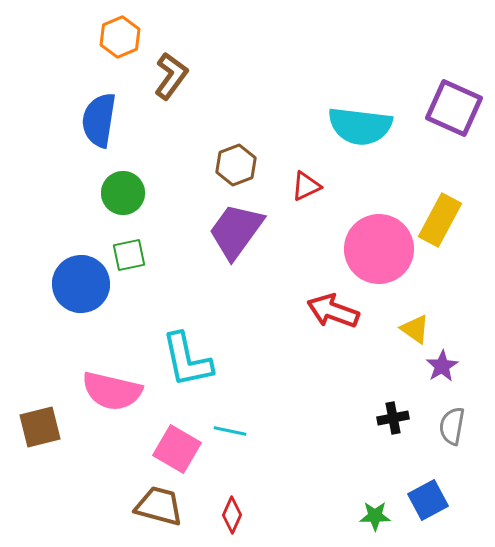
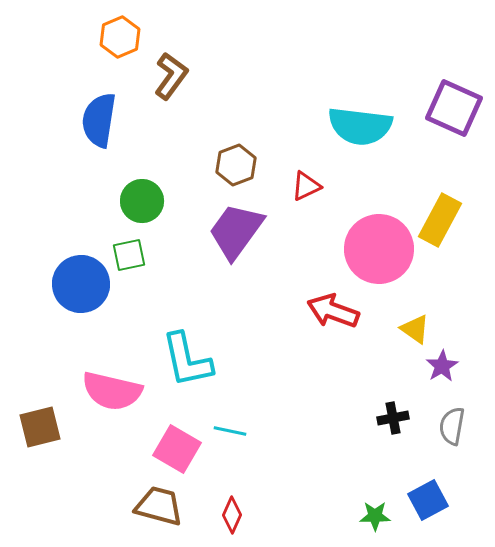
green circle: moved 19 px right, 8 px down
